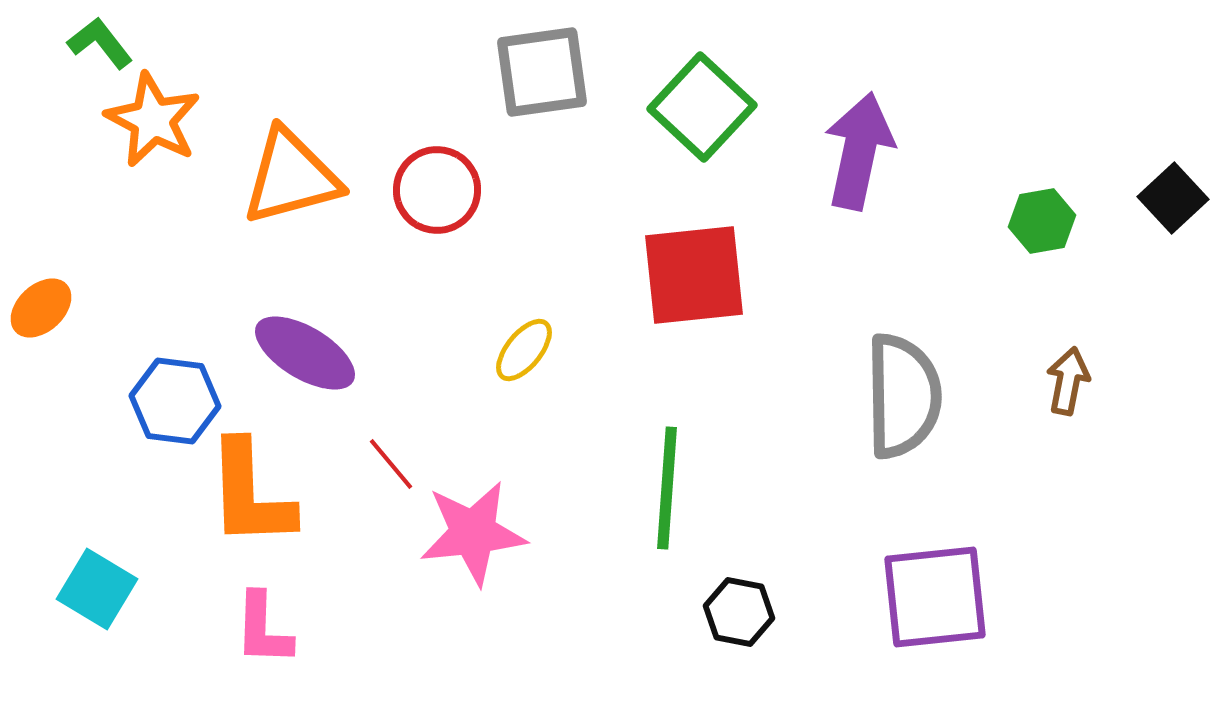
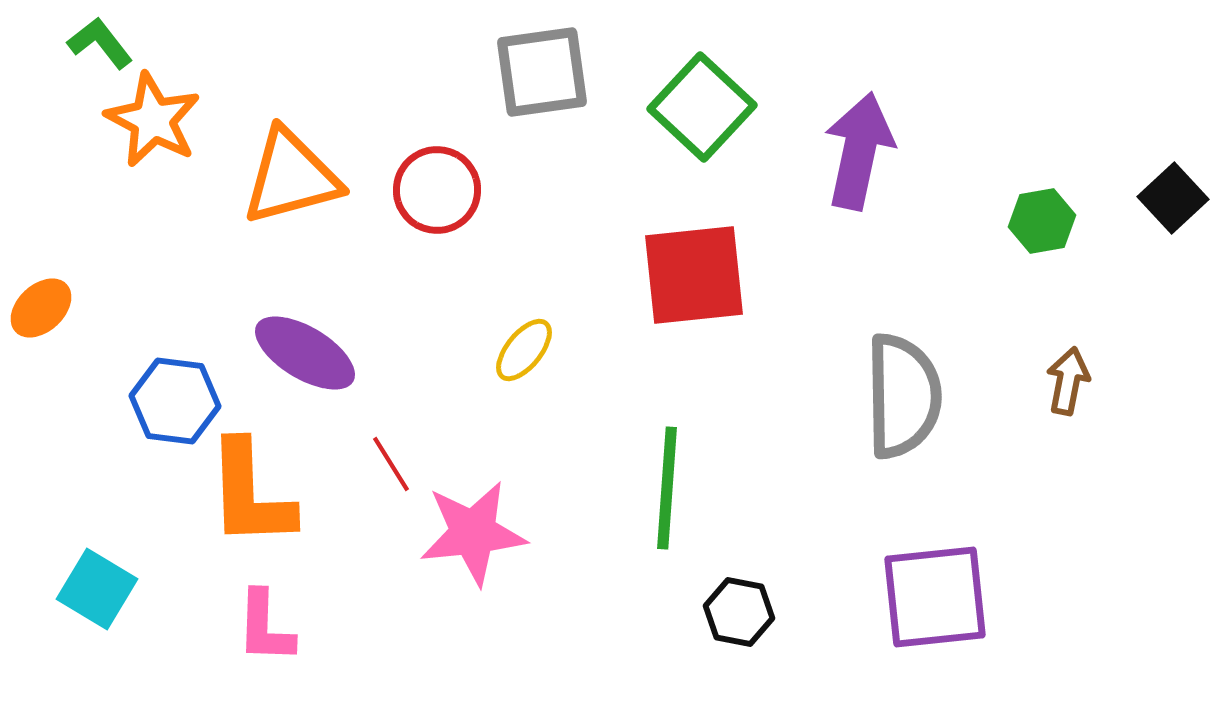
red line: rotated 8 degrees clockwise
pink L-shape: moved 2 px right, 2 px up
